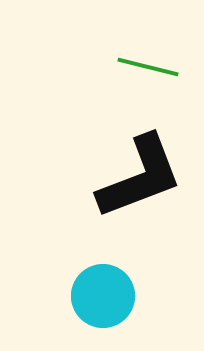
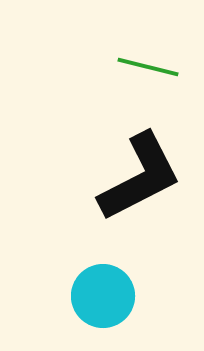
black L-shape: rotated 6 degrees counterclockwise
